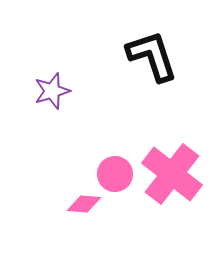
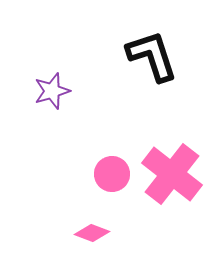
pink circle: moved 3 px left
pink diamond: moved 8 px right, 29 px down; rotated 16 degrees clockwise
